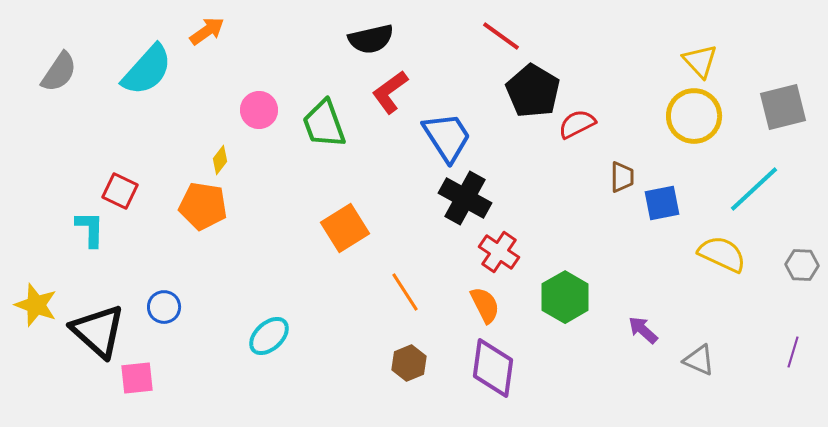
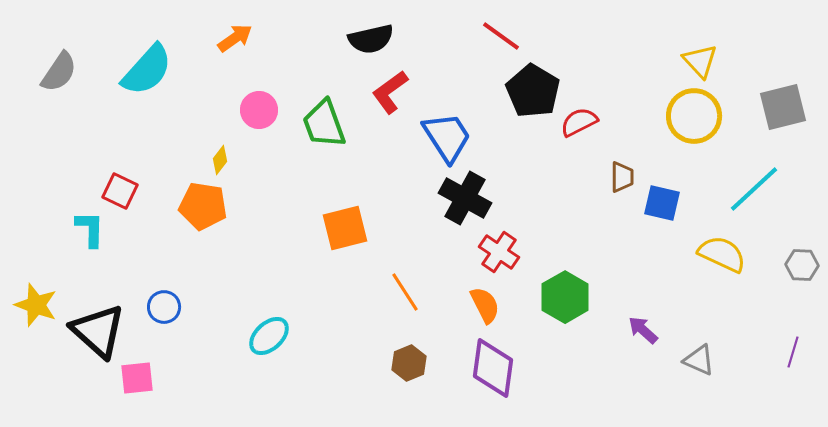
orange arrow: moved 28 px right, 7 px down
red semicircle: moved 2 px right, 2 px up
blue square: rotated 24 degrees clockwise
orange square: rotated 18 degrees clockwise
